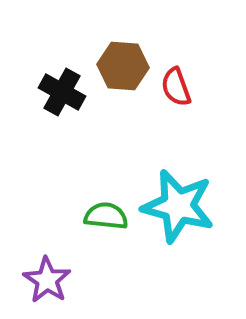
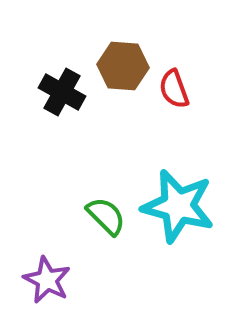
red semicircle: moved 2 px left, 2 px down
green semicircle: rotated 39 degrees clockwise
purple star: rotated 6 degrees counterclockwise
